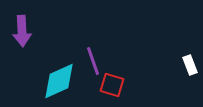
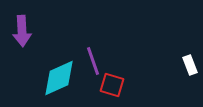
cyan diamond: moved 3 px up
